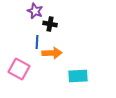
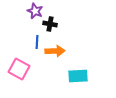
orange arrow: moved 3 px right, 2 px up
